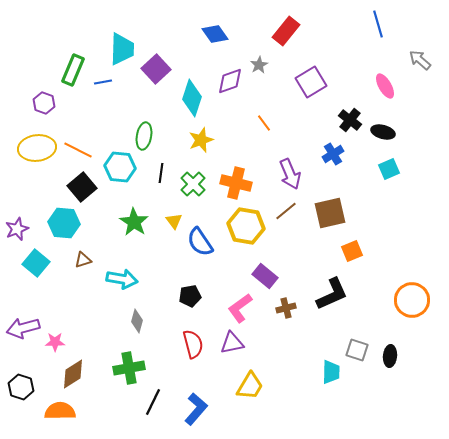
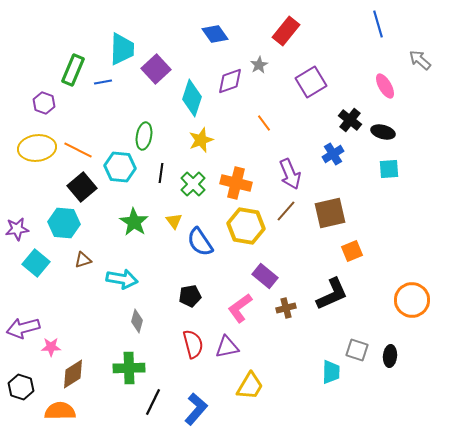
cyan square at (389, 169): rotated 20 degrees clockwise
brown line at (286, 211): rotated 10 degrees counterclockwise
purple star at (17, 229): rotated 15 degrees clockwise
pink star at (55, 342): moved 4 px left, 5 px down
purple triangle at (232, 343): moved 5 px left, 4 px down
green cross at (129, 368): rotated 8 degrees clockwise
